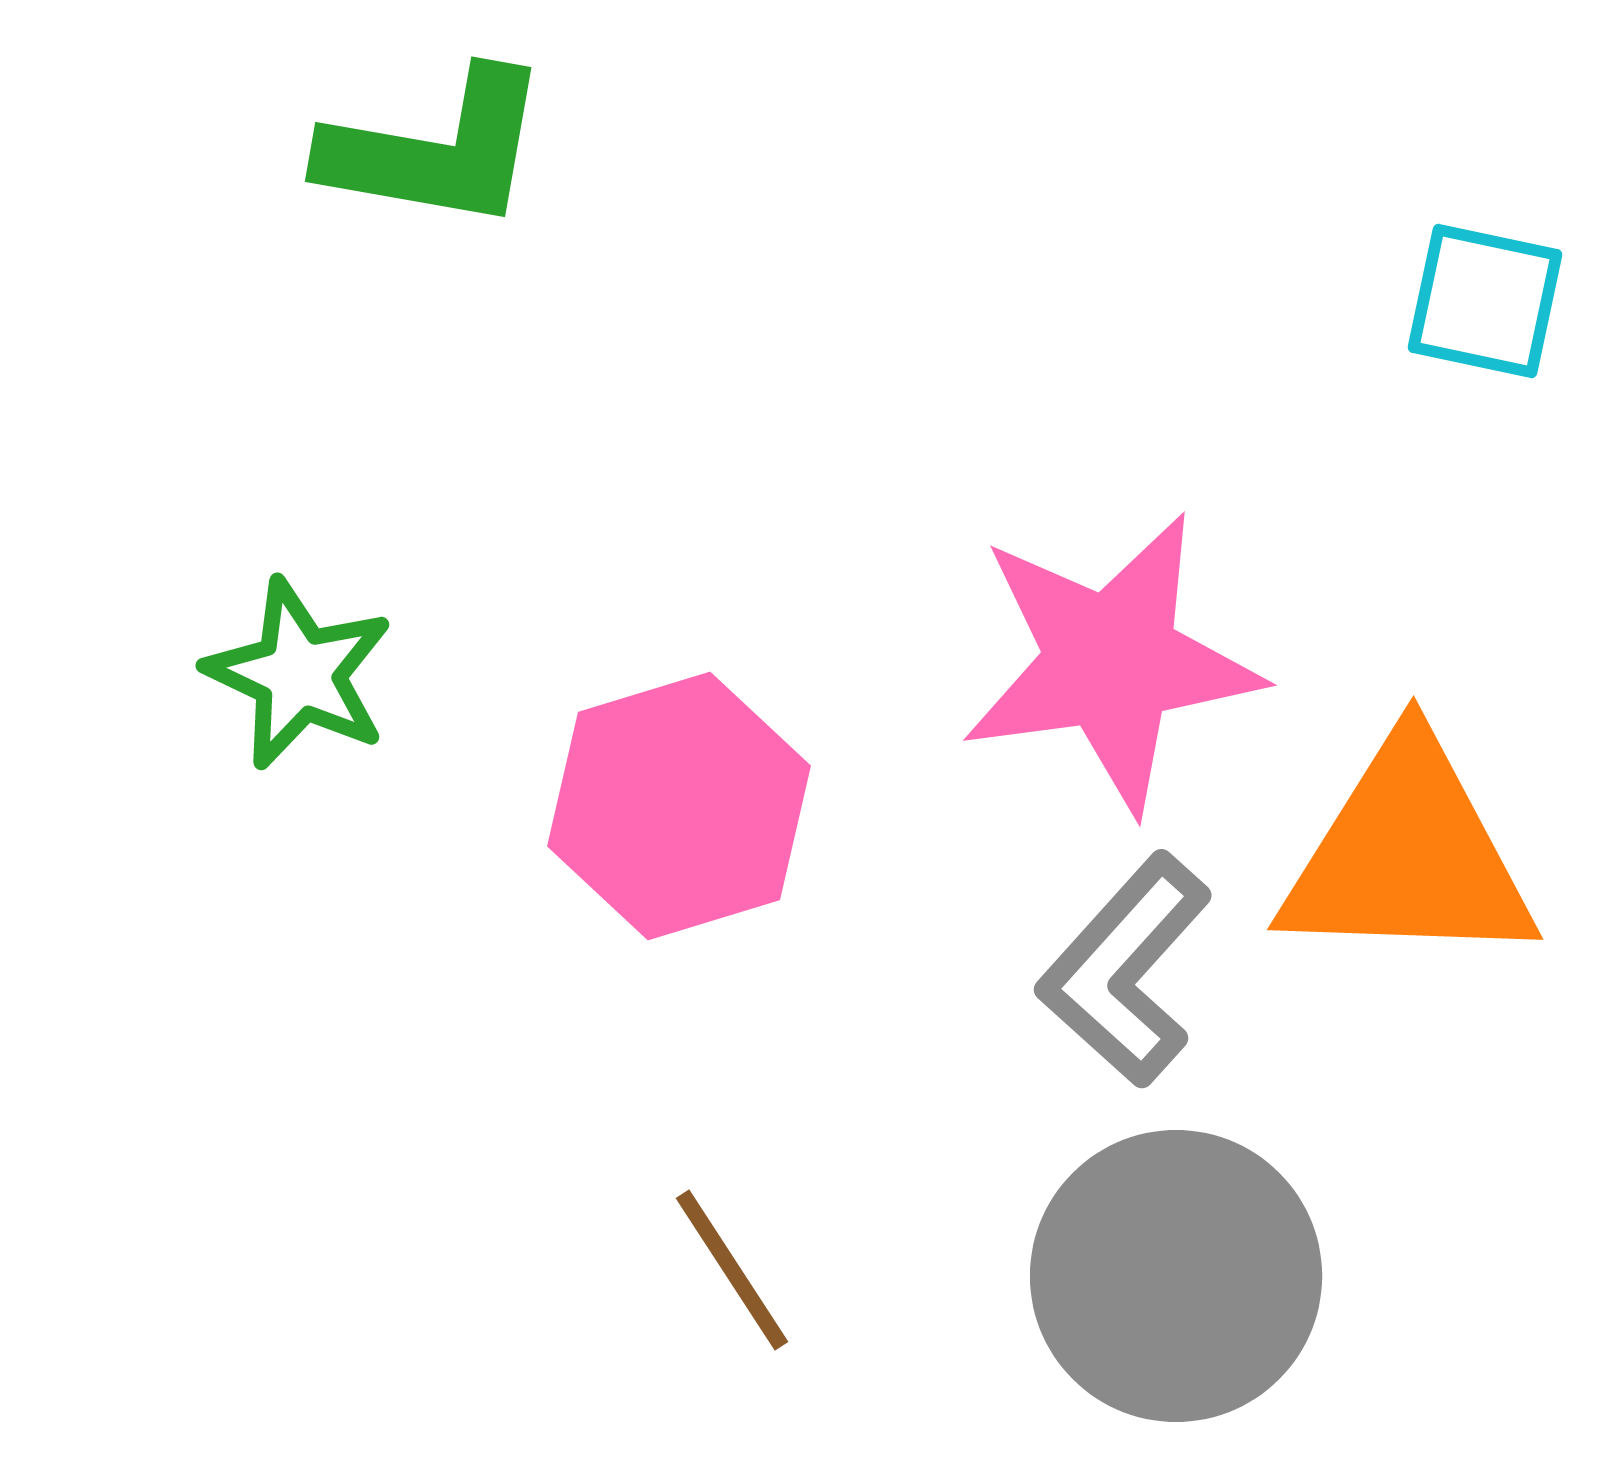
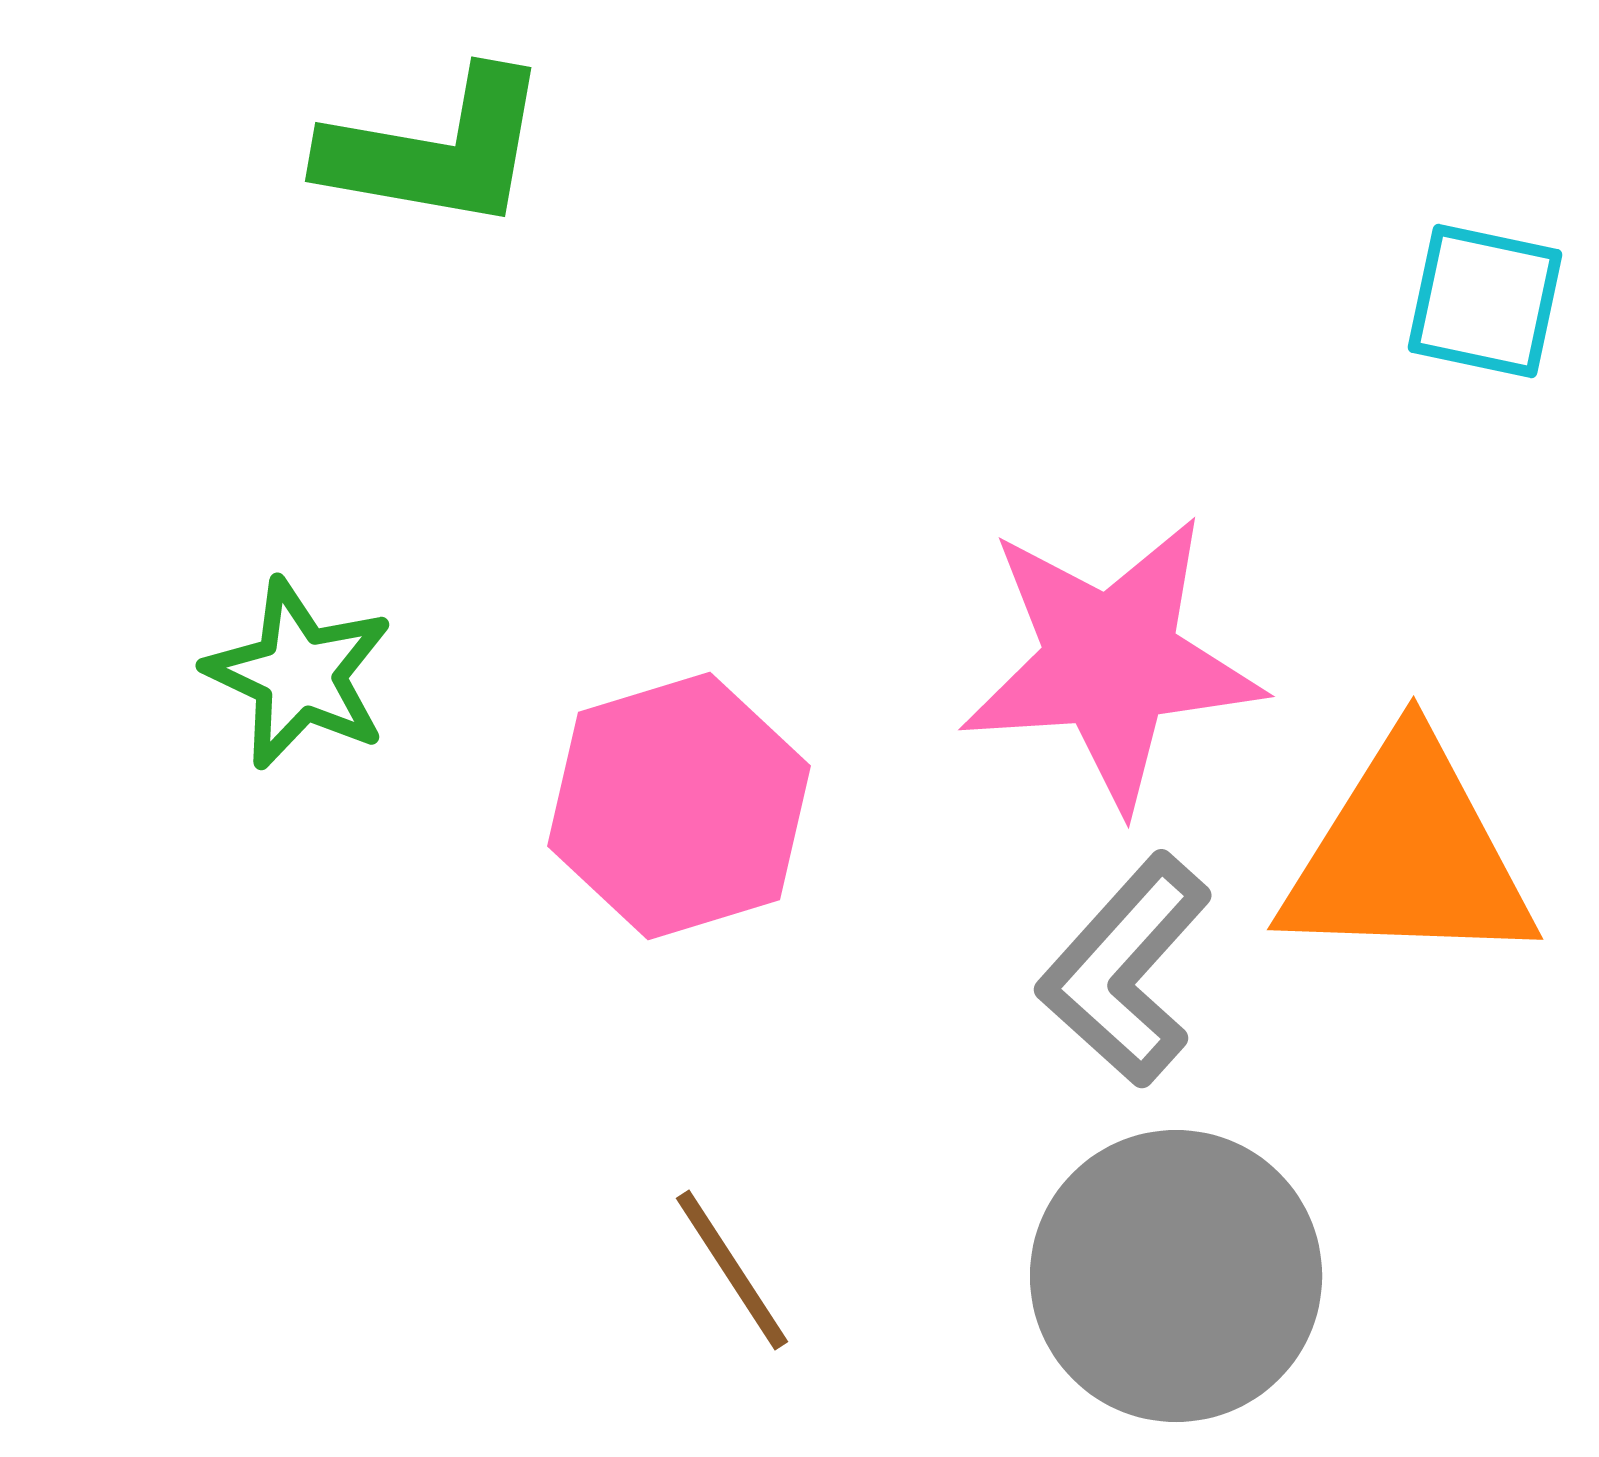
pink star: rotated 4 degrees clockwise
